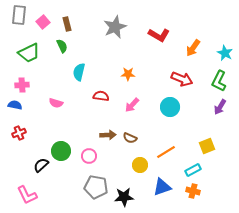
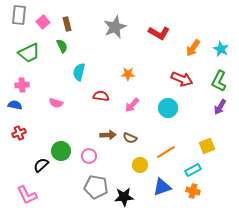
red L-shape: moved 2 px up
cyan star: moved 4 px left, 4 px up
cyan circle: moved 2 px left, 1 px down
